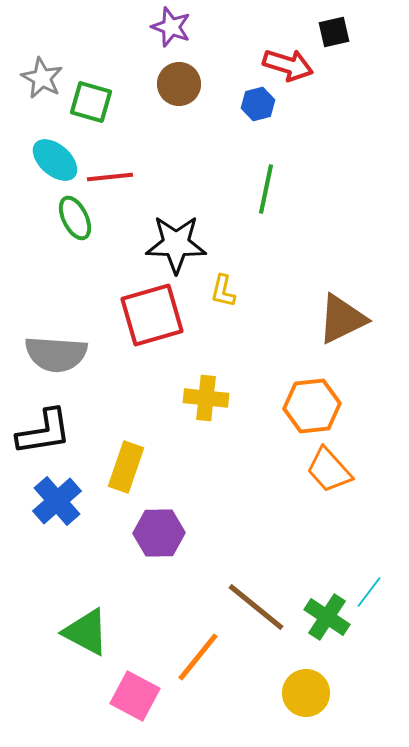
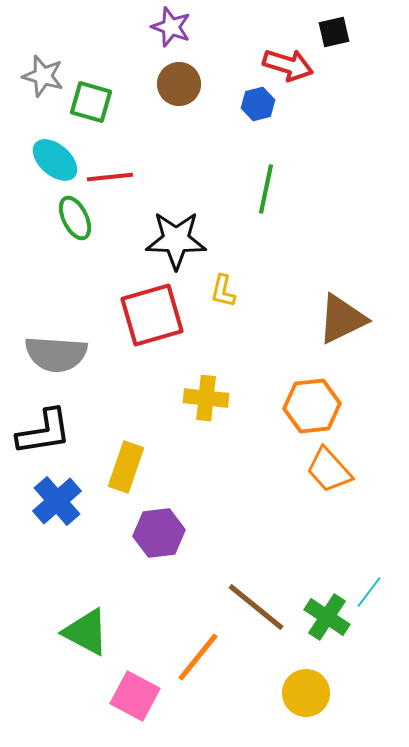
gray star: moved 1 px right, 2 px up; rotated 12 degrees counterclockwise
black star: moved 4 px up
purple hexagon: rotated 6 degrees counterclockwise
